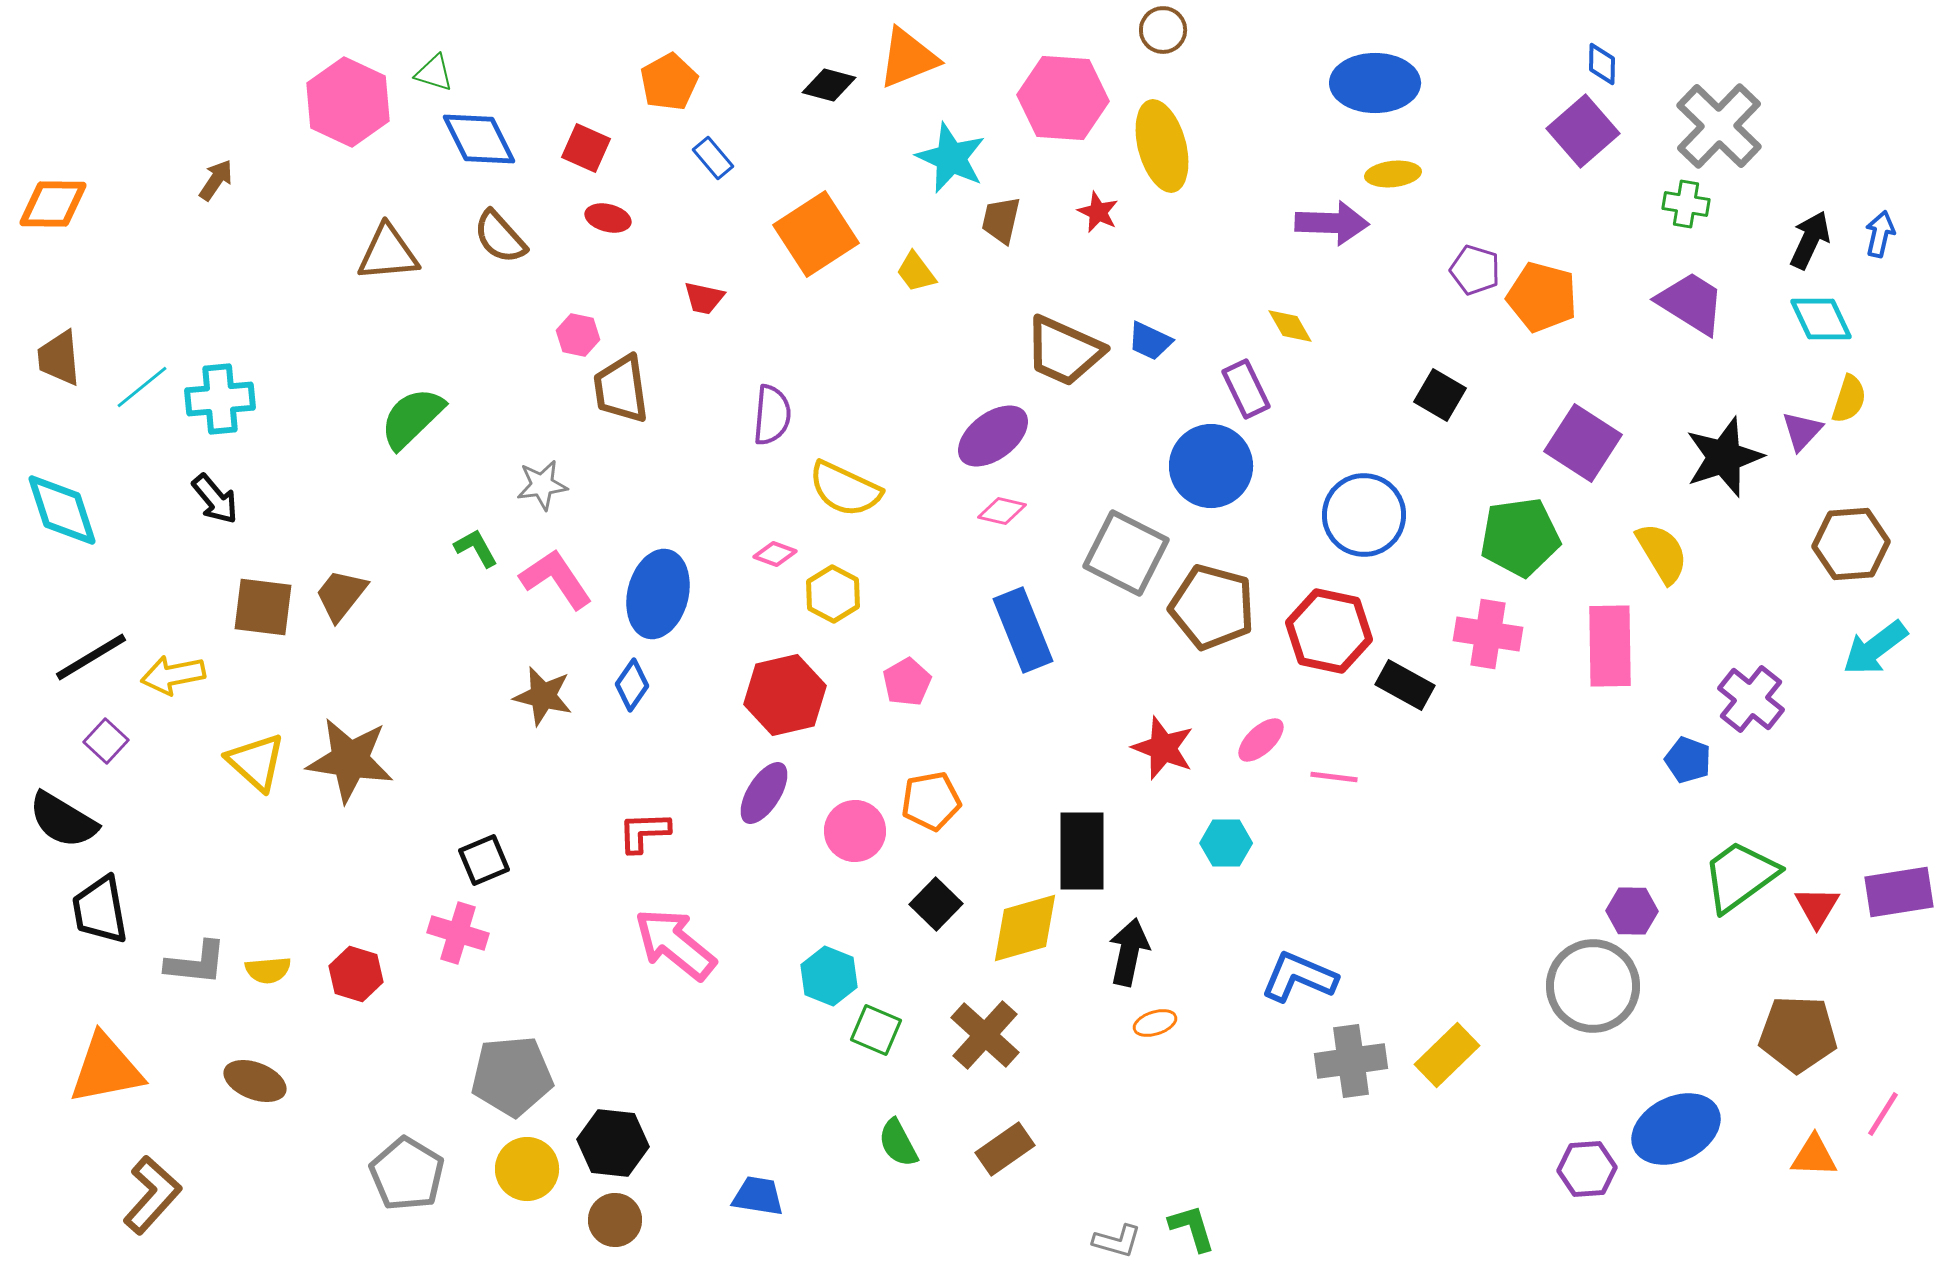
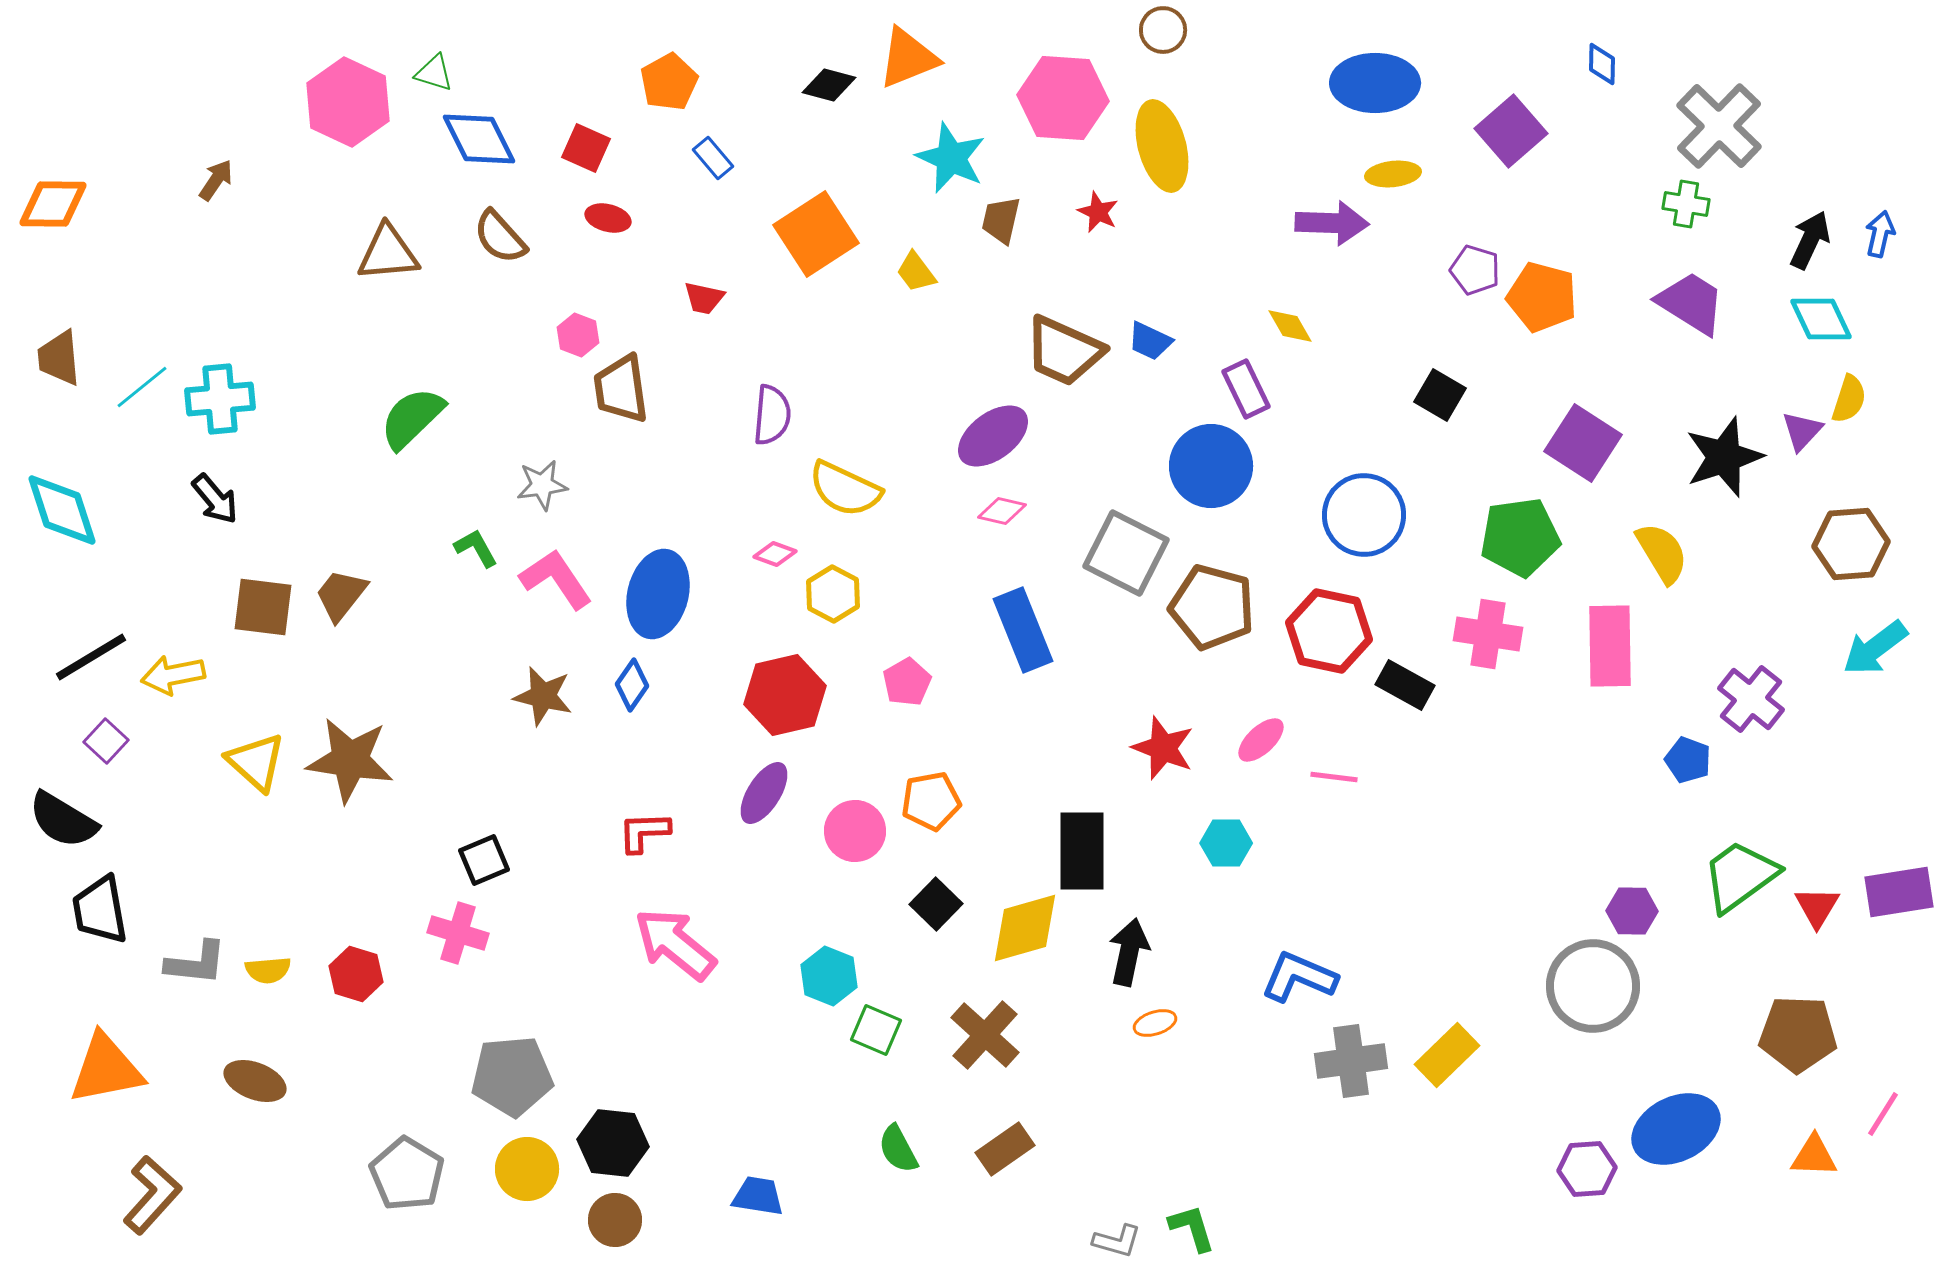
purple square at (1583, 131): moved 72 px left
pink hexagon at (578, 335): rotated 9 degrees clockwise
green semicircle at (898, 1143): moved 6 px down
